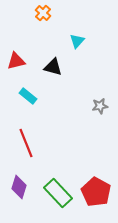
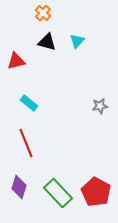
black triangle: moved 6 px left, 25 px up
cyan rectangle: moved 1 px right, 7 px down
